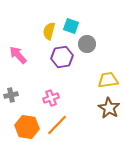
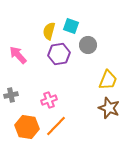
gray circle: moved 1 px right, 1 px down
purple hexagon: moved 3 px left, 3 px up
yellow trapezoid: rotated 120 degrees clockwise
pink cross: moved 2 px left, 2 px down
brown star: rotated 10 degrees counterclockwise
orange line: moved 1 px left, 1 px down
